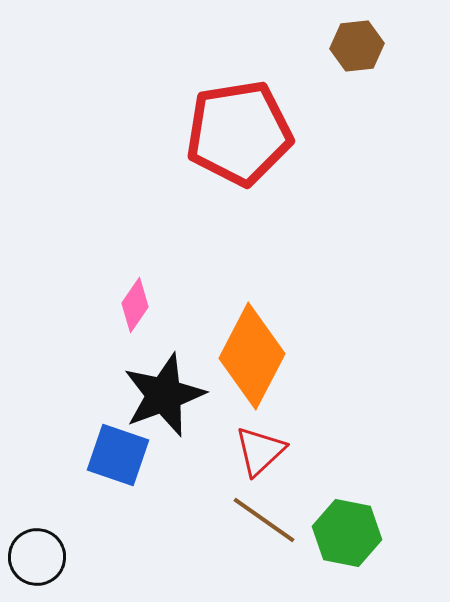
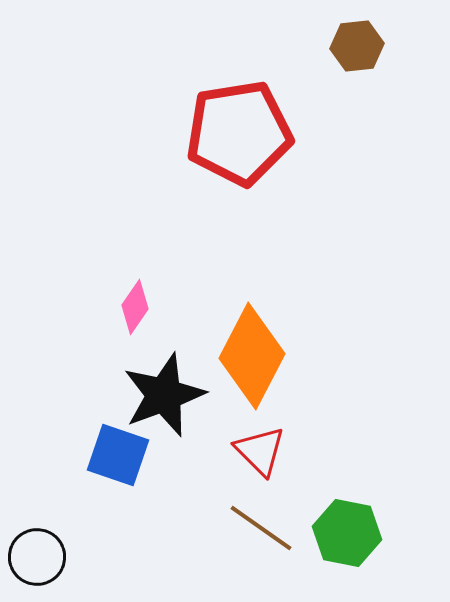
pink diamond: moved 2 px down
red triangle: rotated 32 degrees counterclockwise
brown line: moved 3 px left, 8 px down
